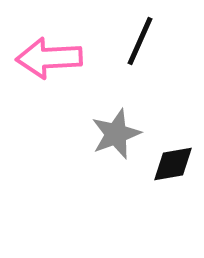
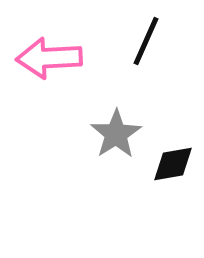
black line: moved 6 px right
gray star: rotated 12 degrees counterclockwise
